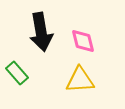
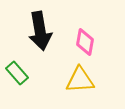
black arrow: moved 1 px left, 1 px up
pink diamond: moved 2 px right, 1 px down; rotated 24 degrees clockwise
